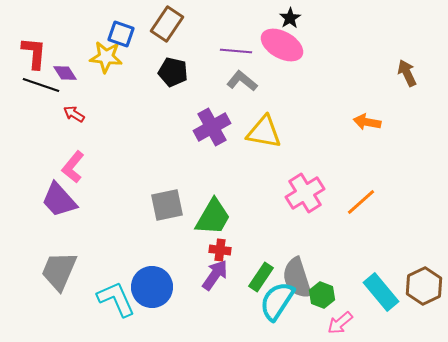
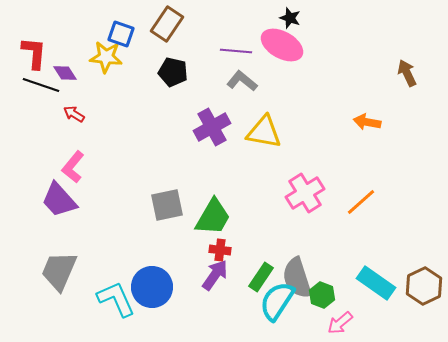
black star: rotated 20 degrees counterclockwise
cyan rectangle: moved 5 px left, 9 px up; rotated 15 degrees counterclockwise
